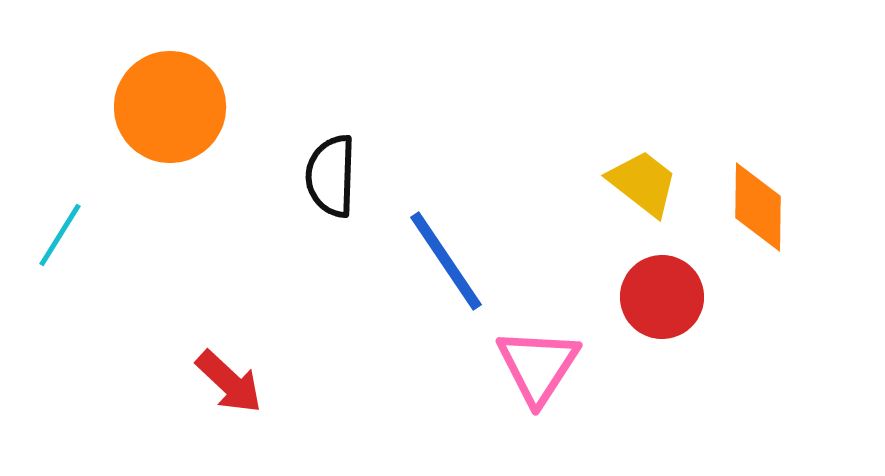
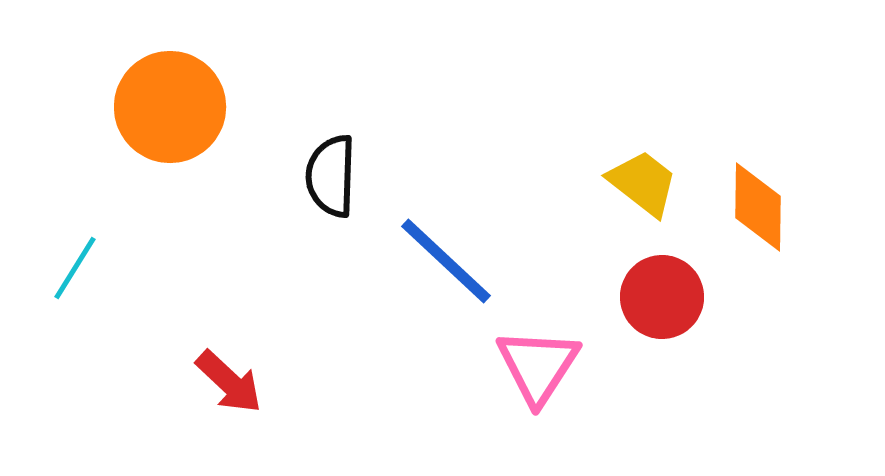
cyan line: moved 15 px right, 33 px down
blue line: rotated 13 degrees counterclockwise
